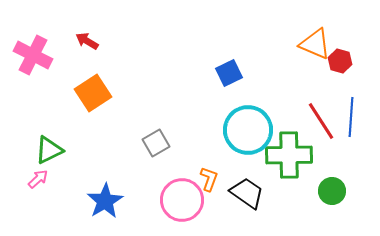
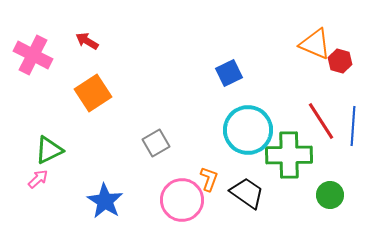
blue line: moved 2 px right, 9 px down
green circle: moved 2 px left, 4 px down
blue star: rotated 9 degrees counterclockwise
